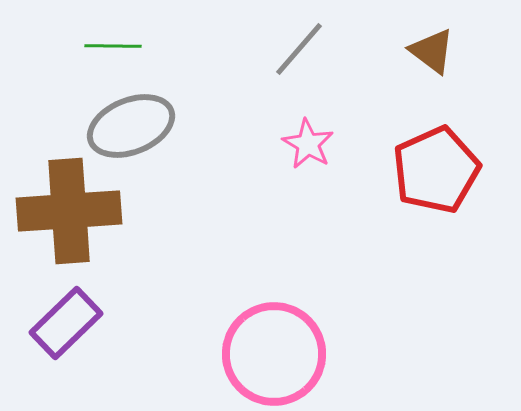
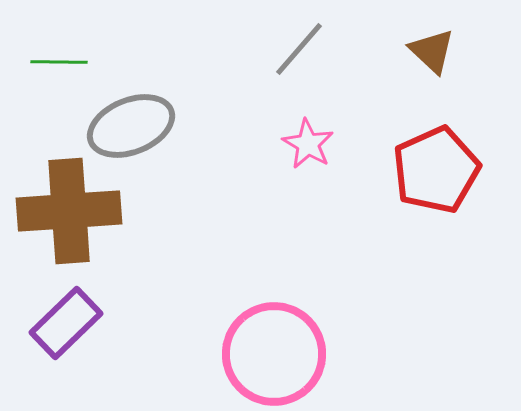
green line: moved 54 px left, 16 px down
brown triangle: rotated 6 degrees clockwise
